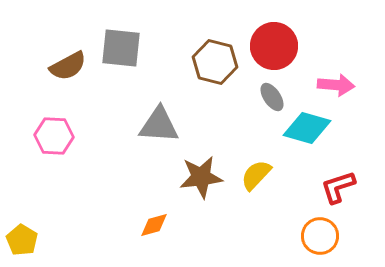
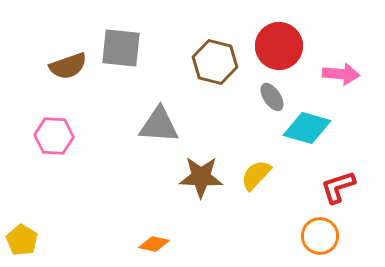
red circle: moved 5 px right
brown semicircle: rotated 9 degrees clockwise
pink arrow: moved 5 px right, 11 px up
brown star: rotated 9 degrees clockwise
orange diamond: moved 19 px down; rotated 28 degrees clockwise
